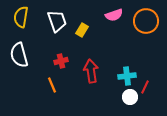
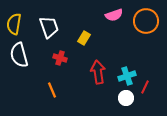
yellow semicircle: moved 7 px left, 7 px down
white trapezoid: moved 8 px left, 6 px down
yellow rectangle: moved 2 px right, 8 px down
red cross: moved 1 px left, 3 px up; rotated 32 degrees clockwise
red arrow: moved 7 px right, 1 px down
cyan cross: rotated 12 degrees counterclockwise
orange line: moved 5 px down
white circle: moved 4 px left, 1 px down
